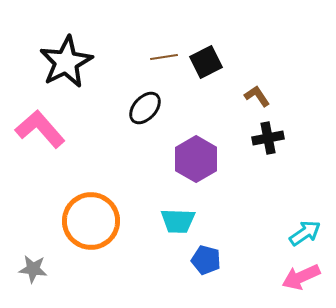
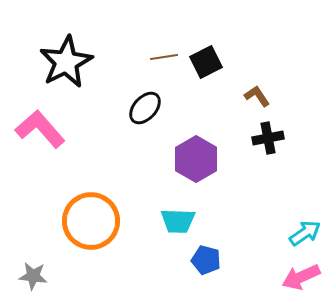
gray star: moved 7 px down
